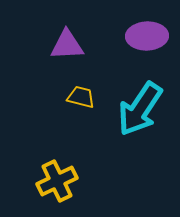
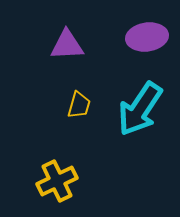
purple ellipse: moved 1 px down; rotated 6 degrees counterclockwise
yellow trapezoid: moved 2 px left, 8 px down; rotated 92 degrees clockwise
